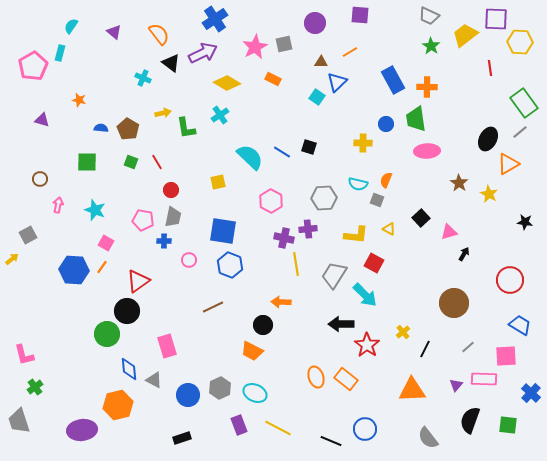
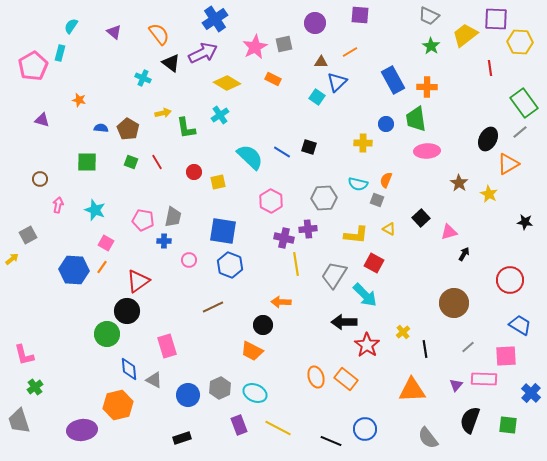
red circle at (171, 190): moved 23 px right, 18 px up
black arrow at (341, 324): moved 3 px right, 2 px up
black line at (425, 349): rotated 36 degrees counterclockwise
